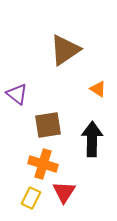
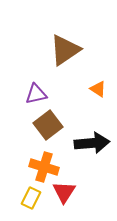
purple triangle: moved 19 px right; rotated 50 degrees counterclockwise
brown square: rotated 28 degrees counterclockwise
black arrow: moved 4 px down; rotated 84 degrees clockwise
orange cross: moved 1 px right, 3 px down
